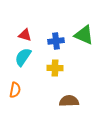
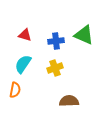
cyan semicircle: moved 7 px down
yellow cross: rotated 21 degrees counterclockwise
